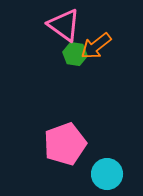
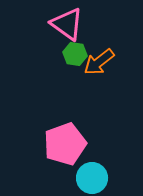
pink triangle: moved 3 px right, 1 px up
orange arrow: moved 3 px right, 16 px down
cyan circle: moved 15 px left, 4 px down
